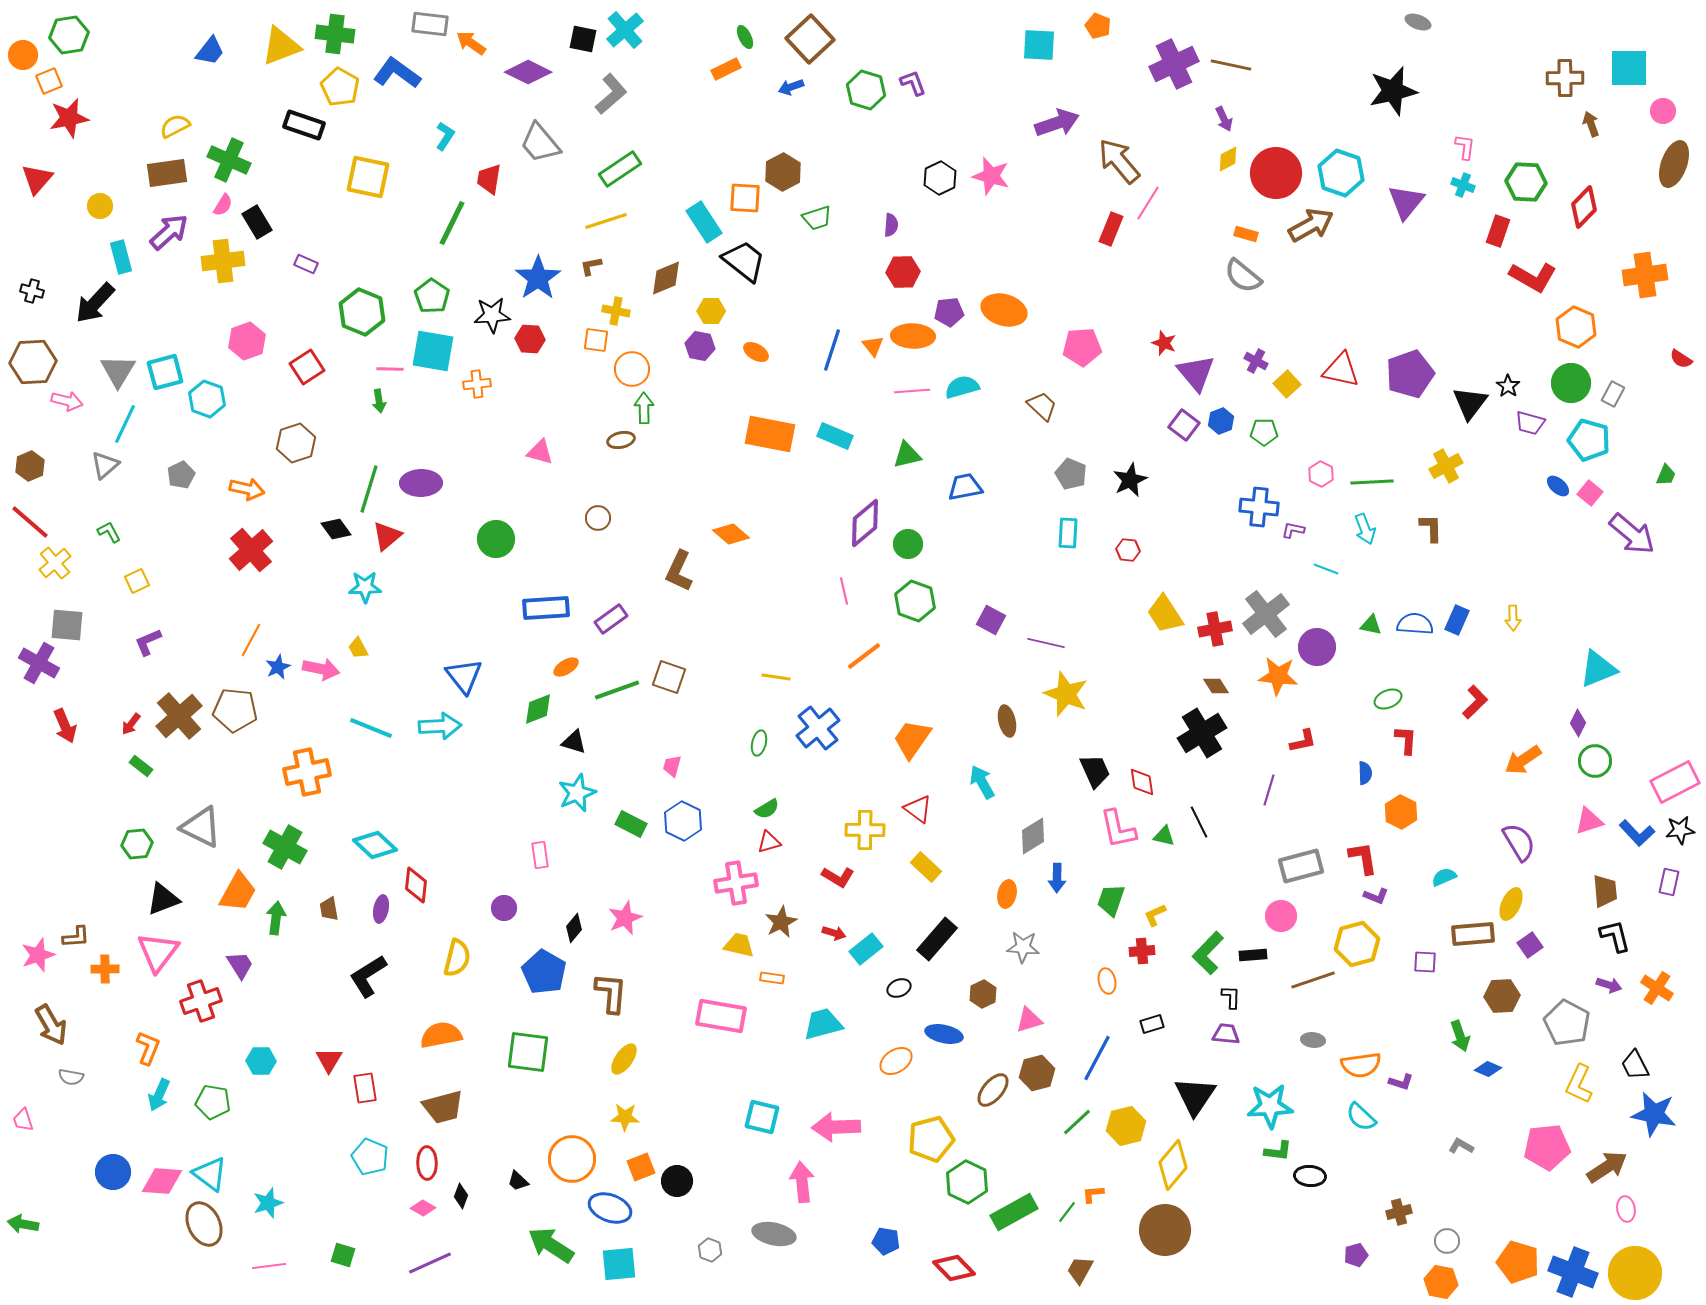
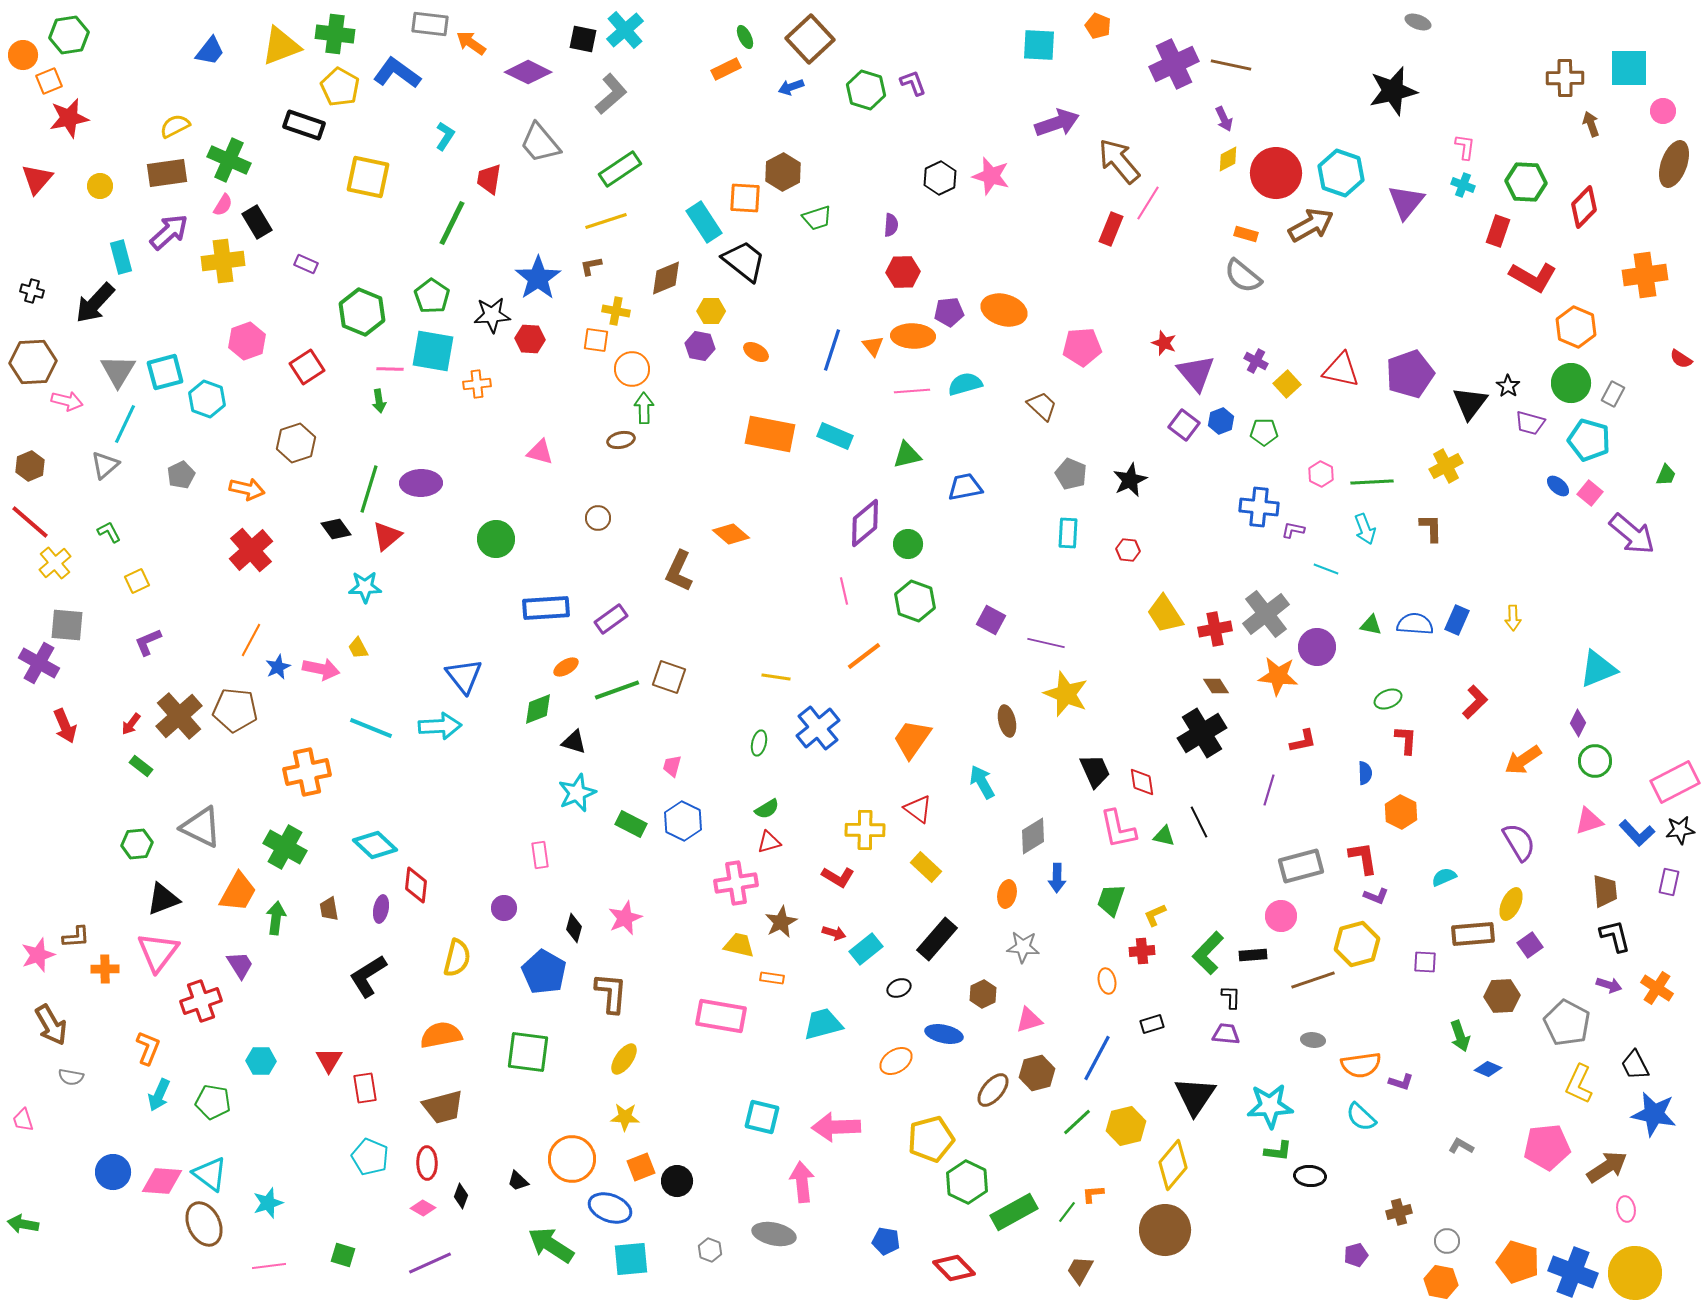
yellow circle at (100, 206): moved 20 px up
cyan semicircle at (962, 387): moved 3 px right, 3 px up
black diamond at (574, 928): rotated 24 degrees counterclockwise
cyan square at (619, 1264): moved 12 px right, 5 px up
